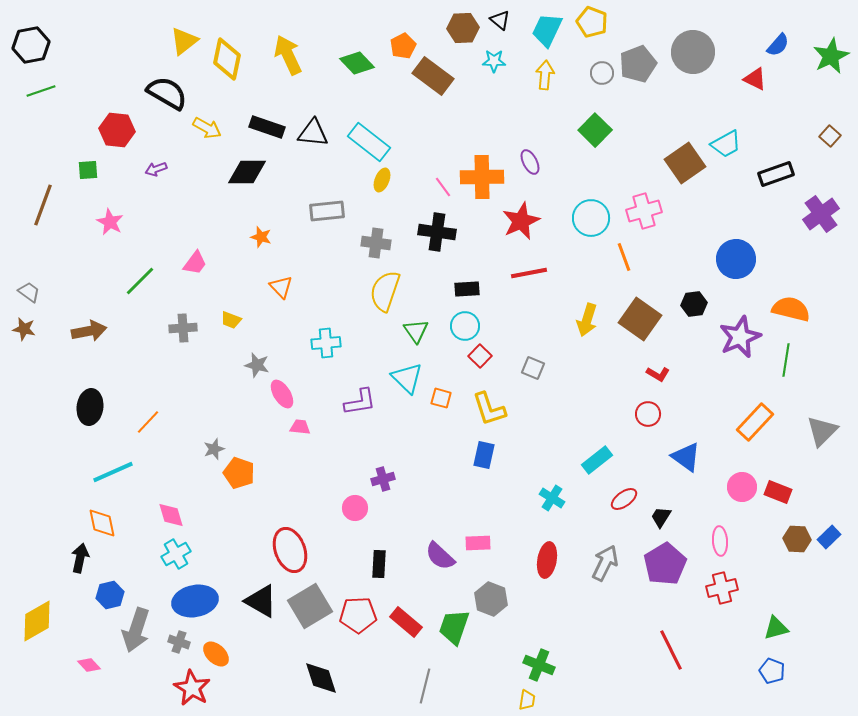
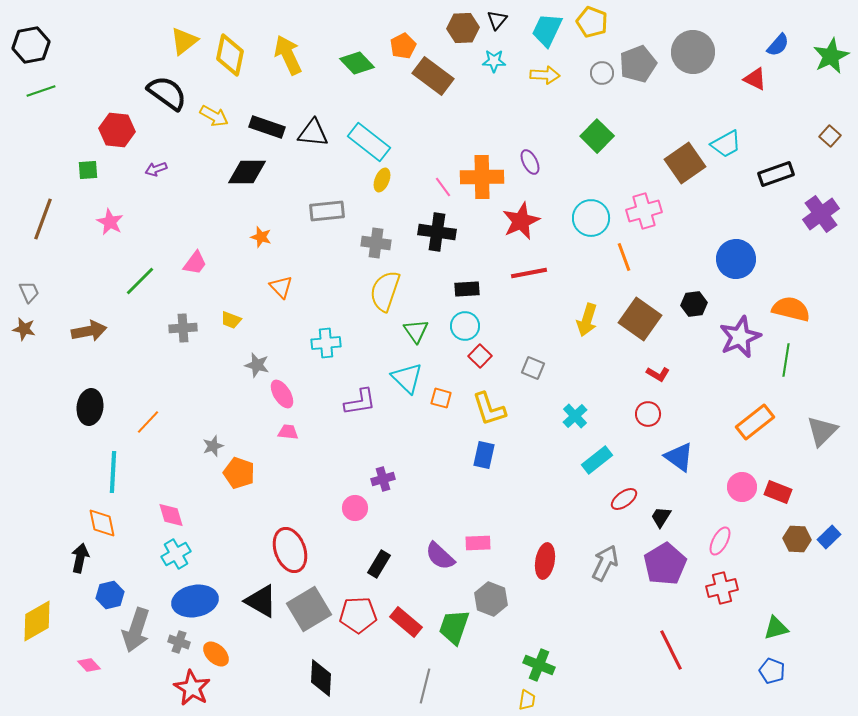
black triangle at (500, 20): moved 3 px left; rotated 30 degrees clockwise
yellow diamond at (227, 59): moved 3 px right, 4 px up
yellow arrow at (545, 75): rotated 88 degrees clockwise
black semicircle at (167, 93): rotated 6 degrees clockwise
yellow arrow at (207, 128): moved 7 px right, 12 px up
green square at (595, 130): moved 2 px right, 6 px down
brown line at (43, 205): moved 14 px down
gray trapezoid at (29, 292): rotated 30 degrees clockwise
orange rectangle at (755, 422): rotated 9 degrees clockwise
pink trapezoid at (300, 427): moved 12 px left, 5 px down
gray star at (214, 449): moved 1 px left, 3 px up
blue triangle at (686, 457): moved 7 px left
cyan line at (113, 472): rotated 63 degrees counterclockwise
cyan cross at (552, 498): moved 23 px right, 82 px up; rotated 15 degrees clockwise
pink ellipse at (720, 541): rotated 32 degrees clockwise
red ellipse at (547, 560): moved 2 px left, 1 px down
black rectangle at (379, 564): rotated 28 degrees clockwise
gray square at (310, 606): moved 1 px left, 3 px down
black diamond at (321, 678): rotated 21 degrees clockwise
